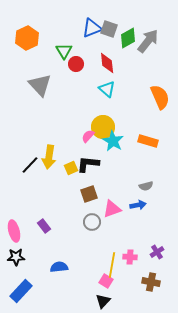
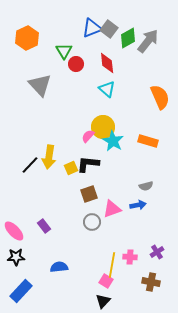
gray square: rotated 18 degrees clockwise
pink ellipse: rotated 30 degrees counterclockwise
